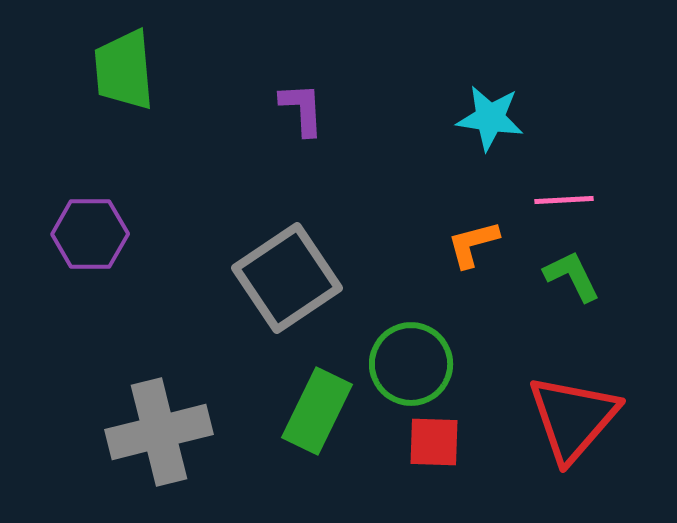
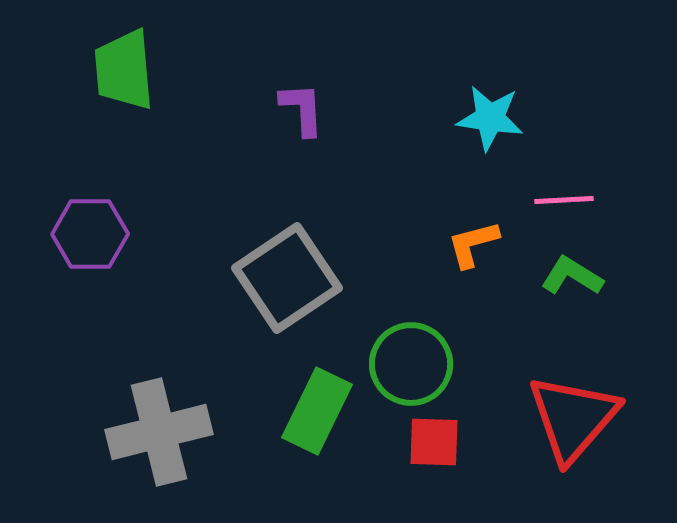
green L-shape: rotated 32 degrees counterclockwise
